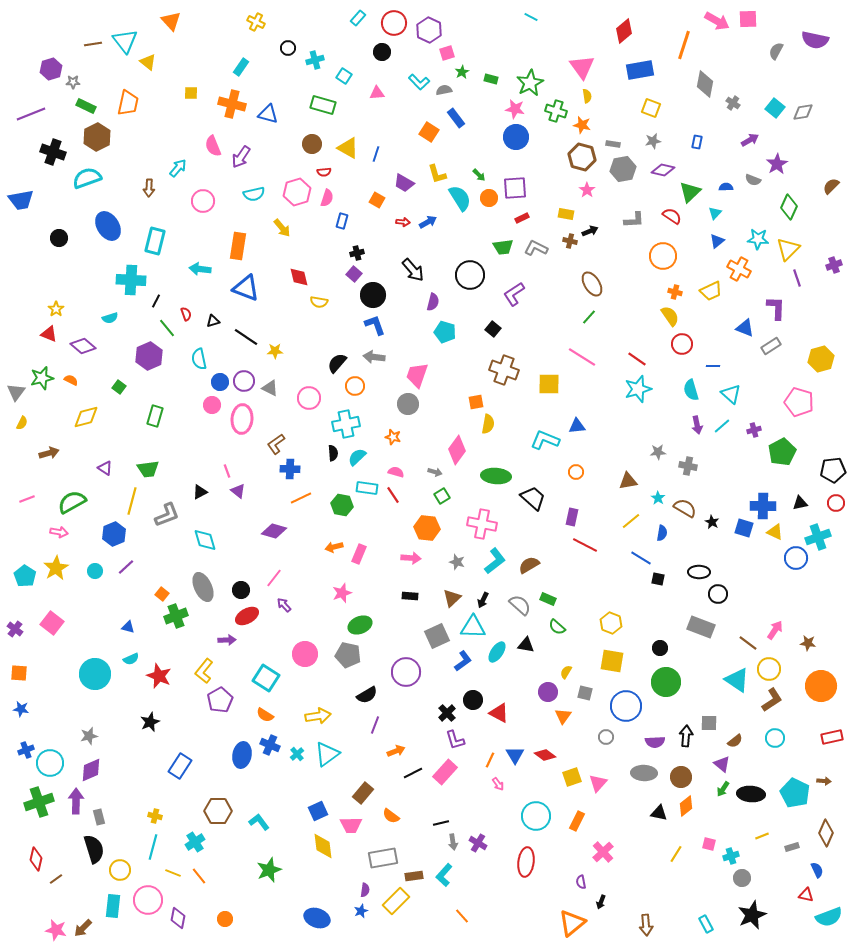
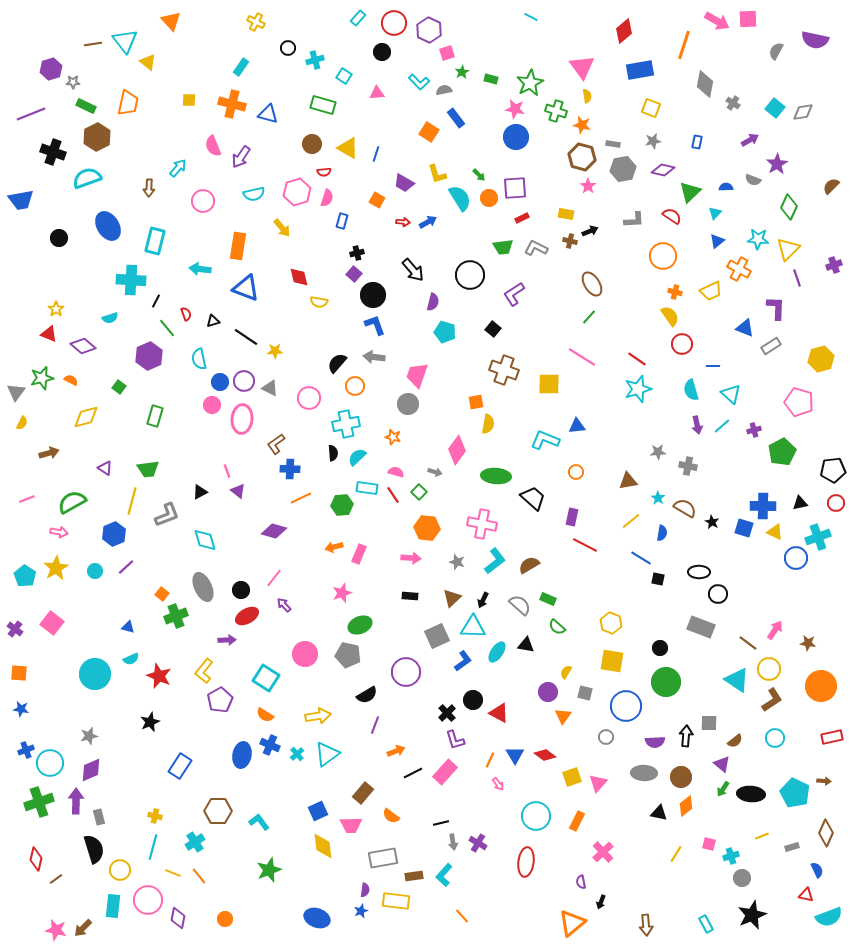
yellow square at (191, 93): moved 2 px left, 7 px down
pink star at (587, 190): moved 1 px right, 4 px up
green square at (442, 496): moved 23 px left, 4 px up; rotated 14 degrees counterclockwise
green hexagon at (342, 505): rotated 15 degrees counterclockwise
yellow rectangle at (396, 901): rotated 52 degrees clockwise
